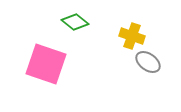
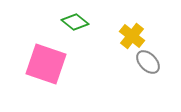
yellow cross: rotated 20 degrees clockwise
gray ellipse: rotated 10 degrees clockwise
